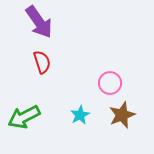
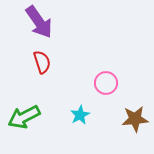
pink circle: moved 4 px left
brown star: moved 13 px right, 4 px down; rotated 16 degrees clockwise
